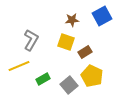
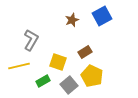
brown star: rotated 16 degrees counterclockwise
yellow square: moved 8 px left, 20 px down
yellow line: rotated 10 degrees clockwise
green rectangle: moved 2 px down
